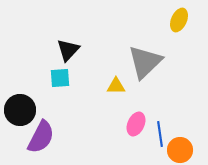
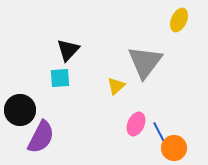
gray triangle: rotated 9 degrees counterclockwise
yellow triangle: rotated 42 degrees counterclockwise
blue line: rotated 20 degrees counterclockwise
orange circle: moved 6 px left, 2 px up
